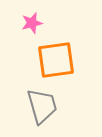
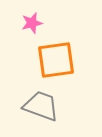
gray trapezoid: moved 1 px left; rotated 54 degrees counterclockwise
